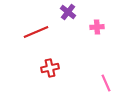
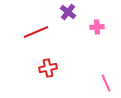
red cross: moved 2 px left
